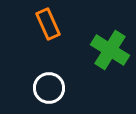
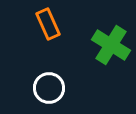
green cross: moved 1 px right, 5 px up
